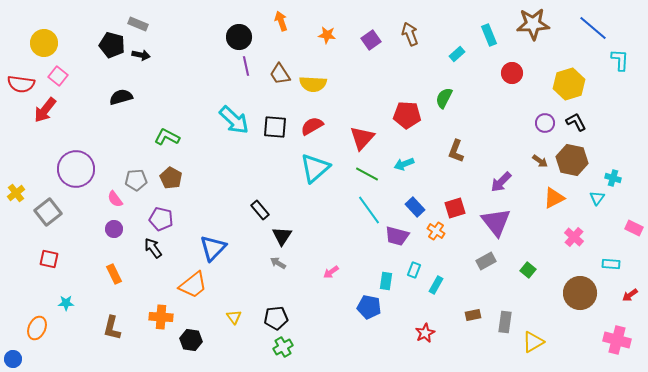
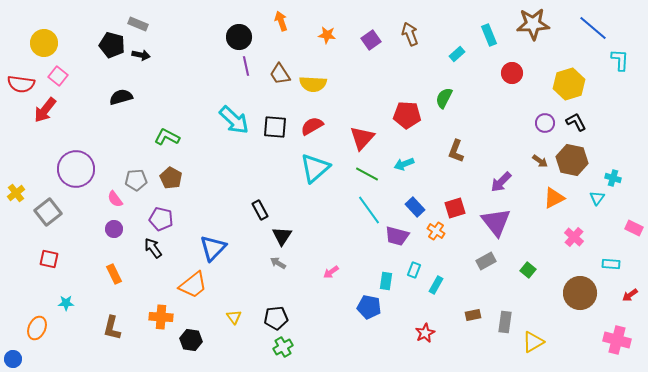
black rectangle at (260, 210): rotated 12 degrees clockwise
